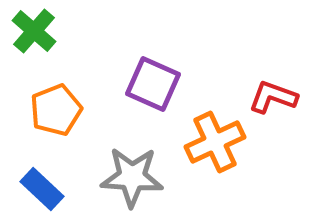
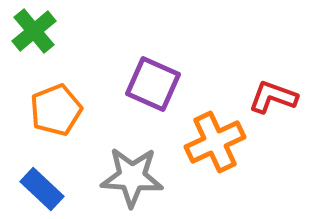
green cross: rotated 9 degrees clockwise
